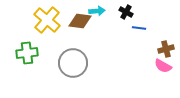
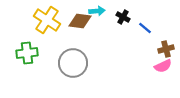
black cross: moved 3 px left, 5 px down
yellow cross: rotated 8 degrees counterclockwise
blue line: moved 6 px right; rotated 32 degrees clockwise
pink semicircle: rotated 54 degrees counterclockwise
